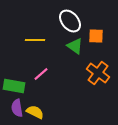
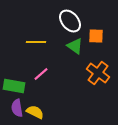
yellow line: moved 1 px right, 2 px down
